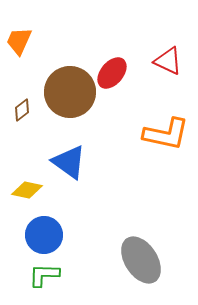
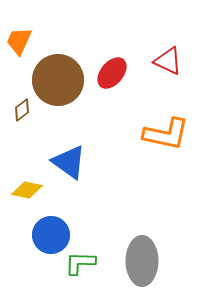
brown circle: moved 12 px left, 12 px up
blue circle: moved 7 px right
gray ellipse: moved 1 px right, 1 px down; rotated 33 degrees clockwise
green L-shape: moved 36 px right, 12 px up
